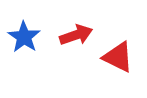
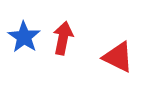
red arrow: moved 13 px left, 3 px down; rotated 60 degrees counterclockwise
